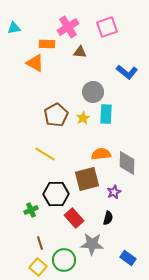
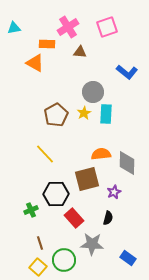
yellow star: moved 1 px right, 5 px up
yellow line: rotated 15 degrees clockwise
